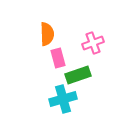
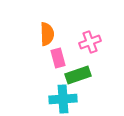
pink cross: moved 3 px left, 1 px up
cyan cross: rotated 12 degrees clockwise
